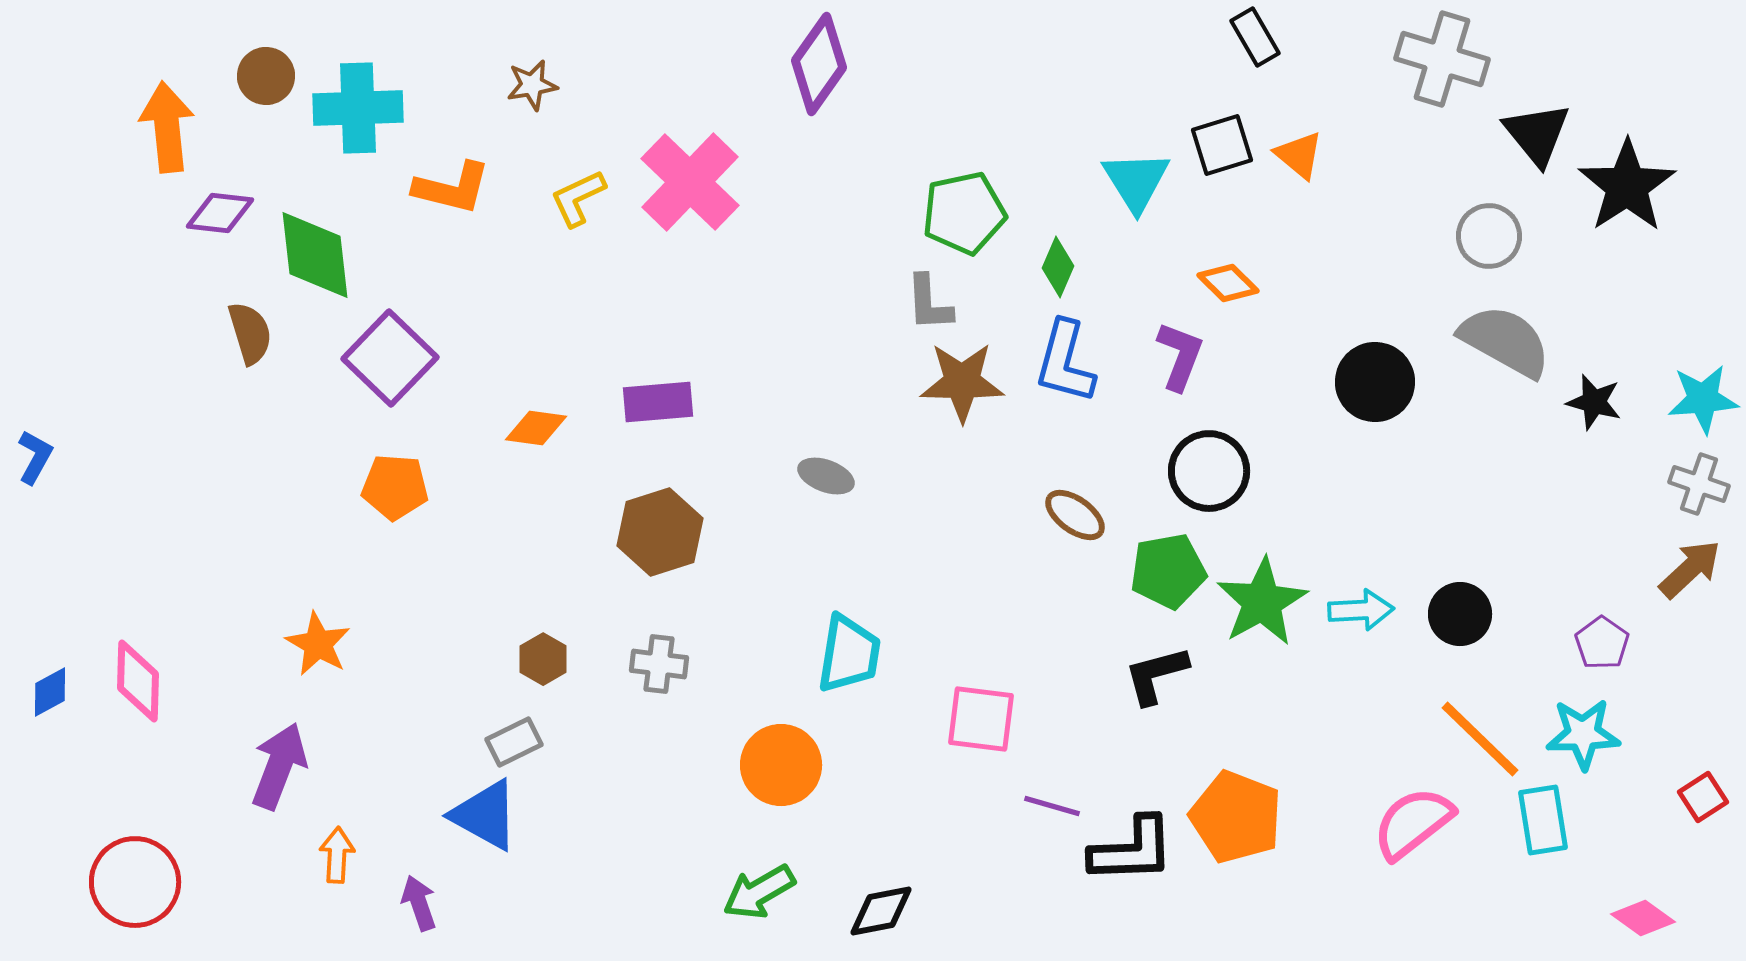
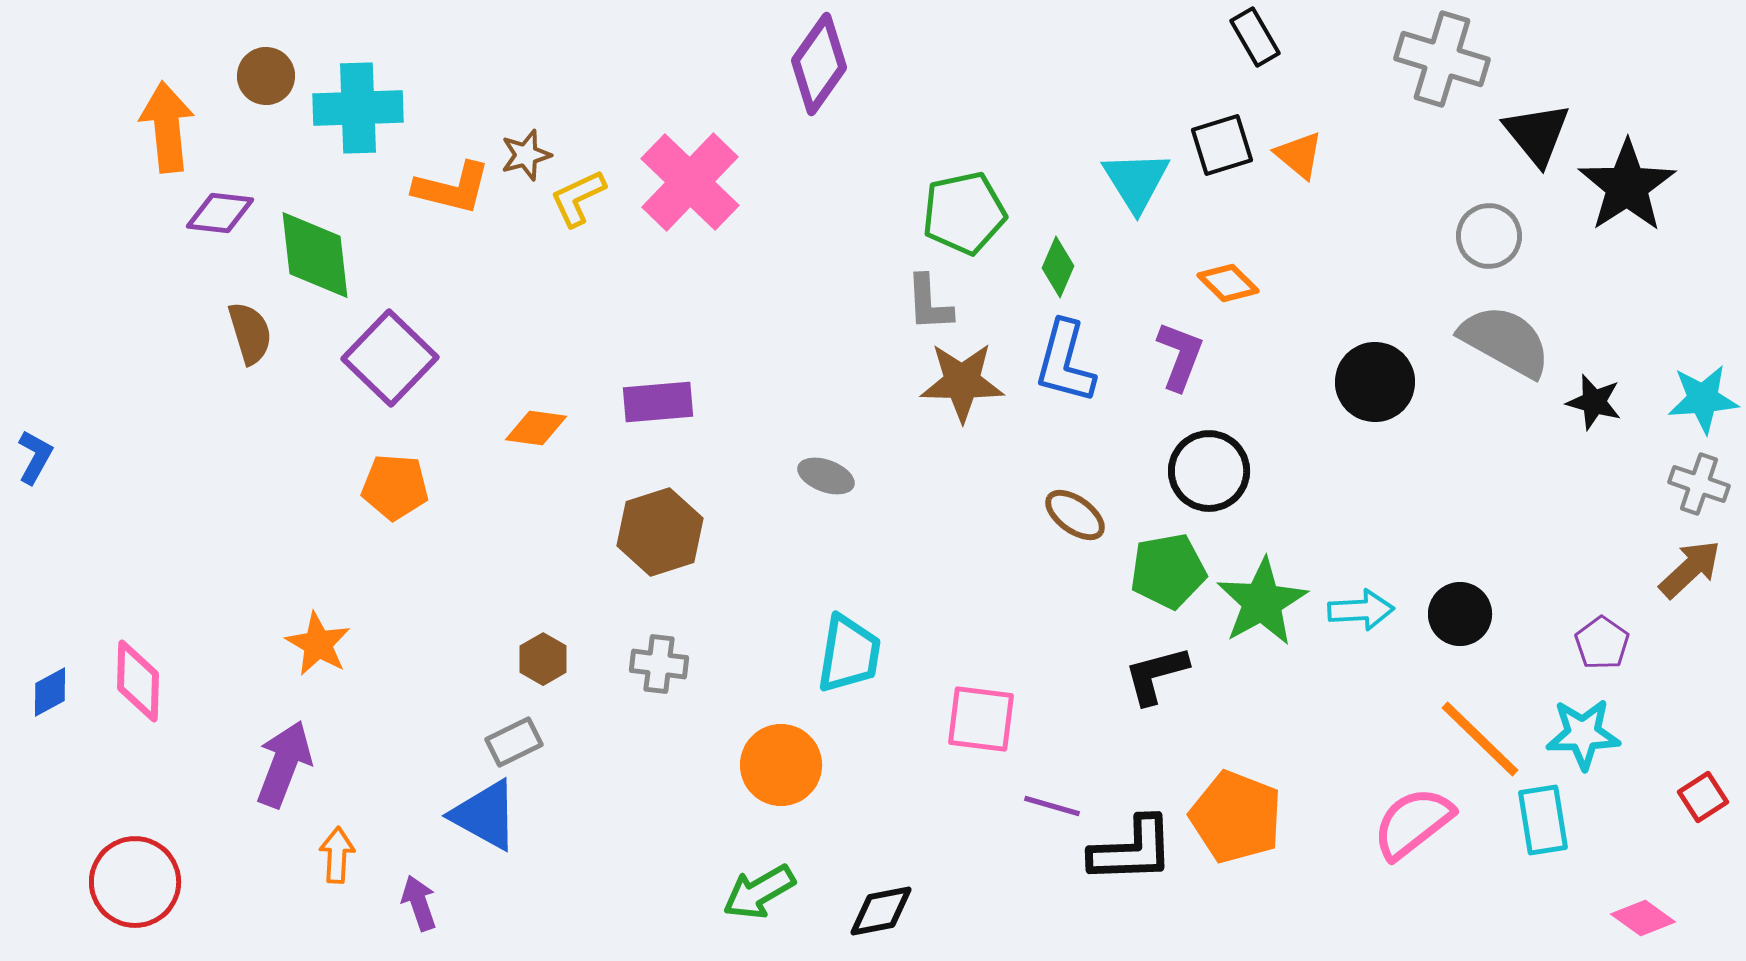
brown star at (532, 85): moved 6 px left, 70 px down; rotated 6 degrees counterclockwise
purple arrow at (279, 766): moved 5 px right, 2 px up
